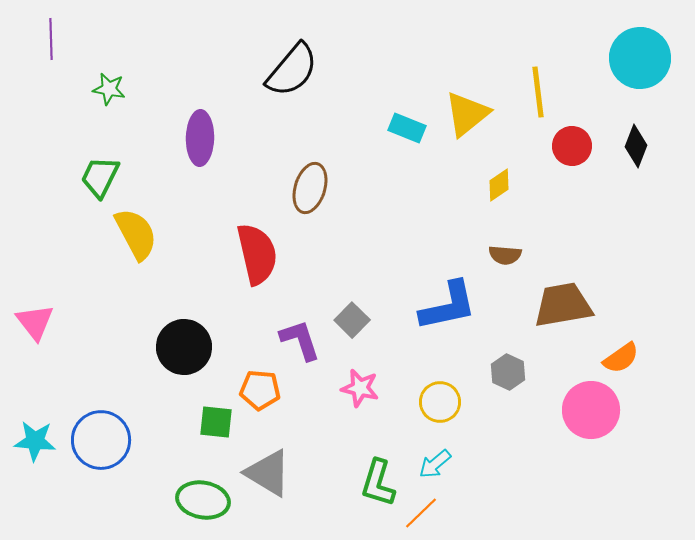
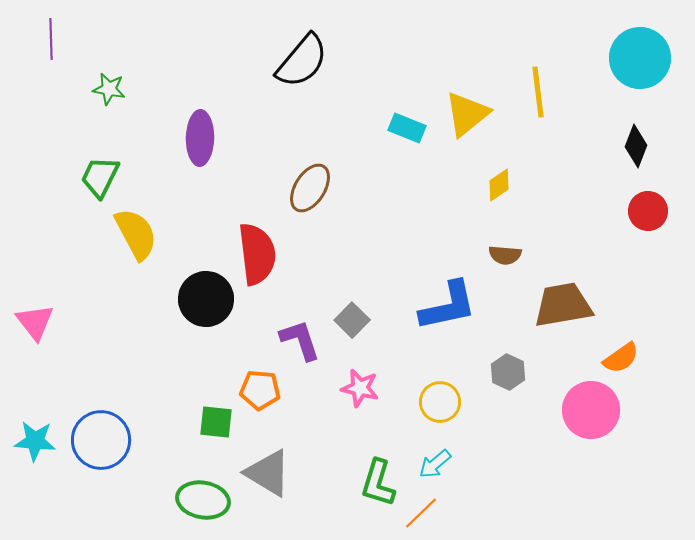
black semicircle: moved 10 px right, 9 px up
red circle: moved 76 px right, 65 px down
brown ellipse: rotated 15 degrees clockwise
red semicircle: rotated 6 degrees clockwise
black circle: moved 22 px right, 48 px up
